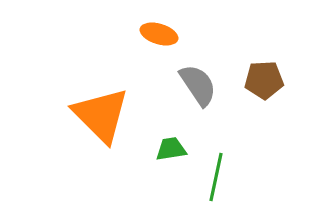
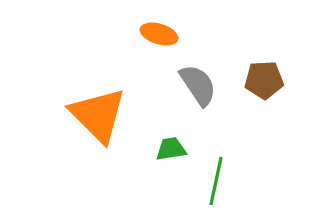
orange triangle: moved 3 px left
green line: moved 4 px down
